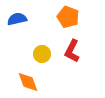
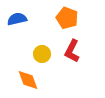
orange pentagon: moved 1 px left, 1 px down
orange diamond: moved 2 px up
